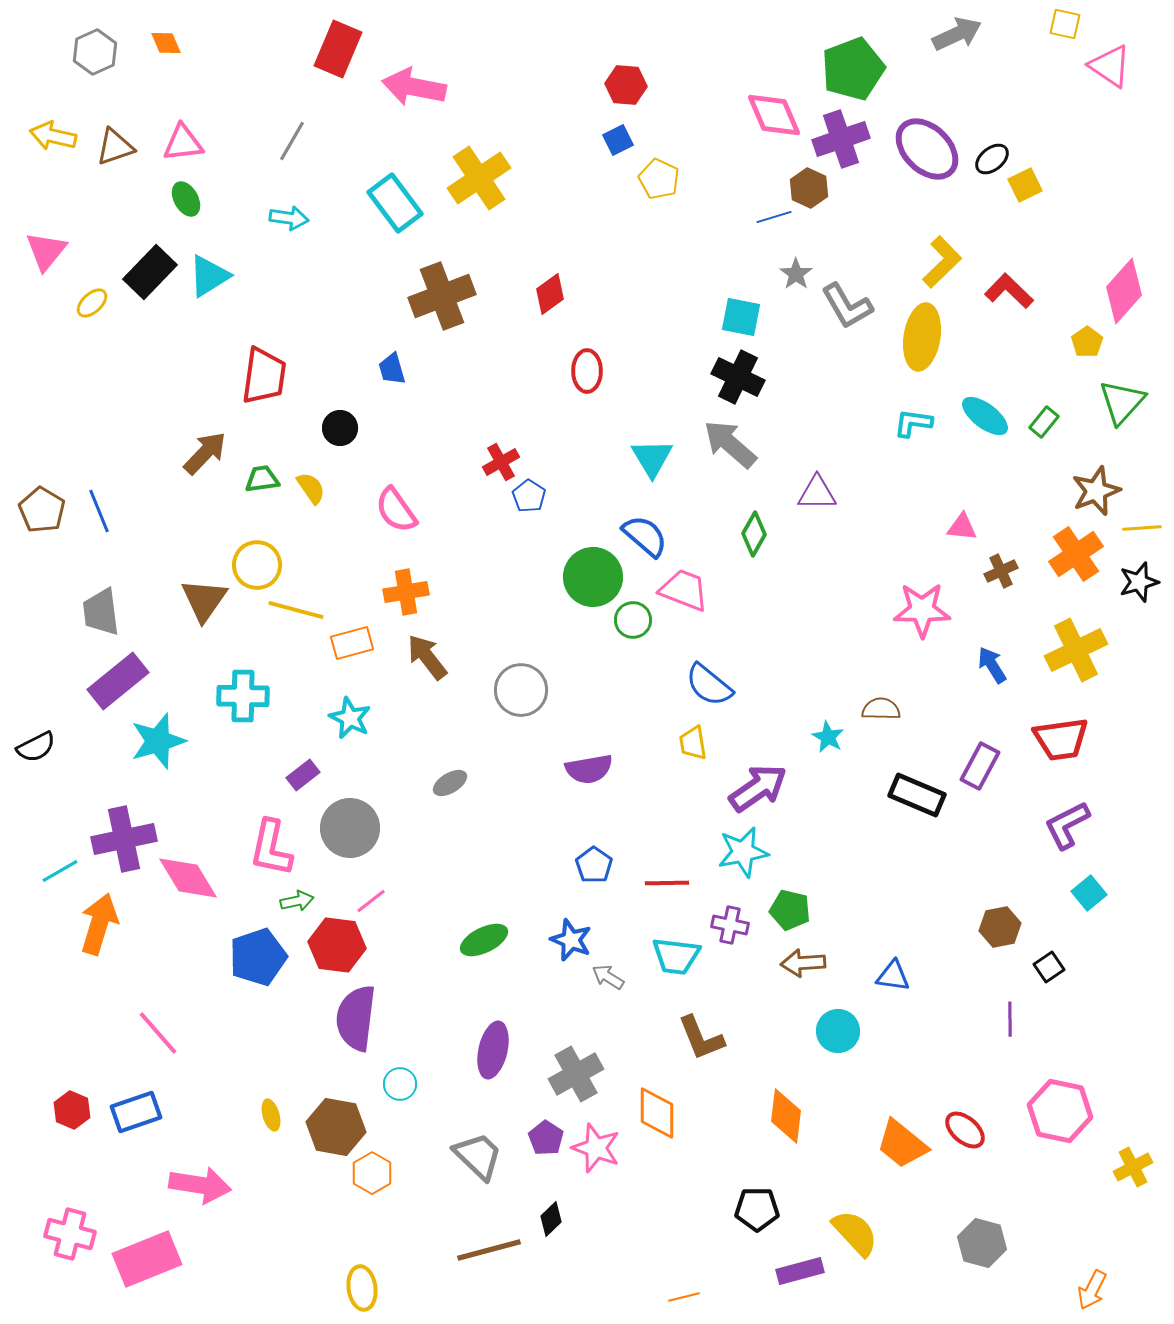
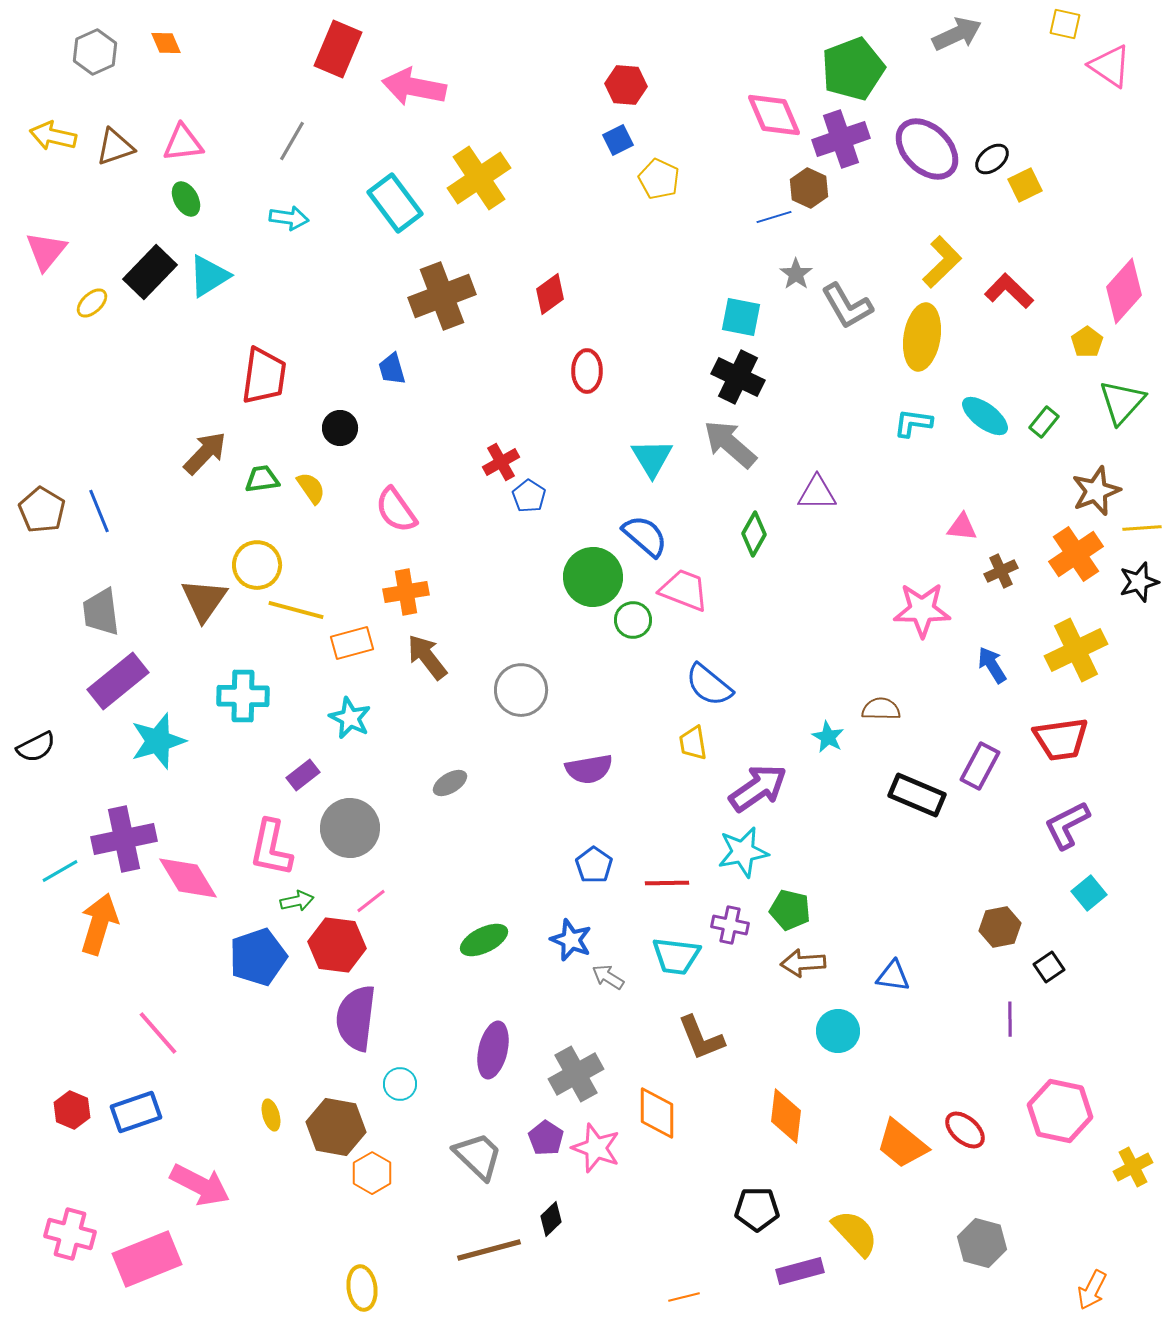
pink arrow at (200, 1185): rotated 18 degrees clockwise
